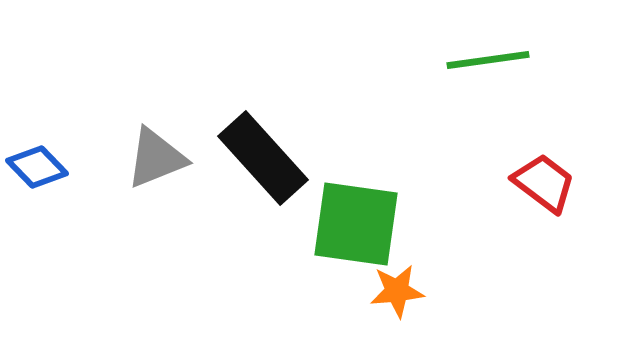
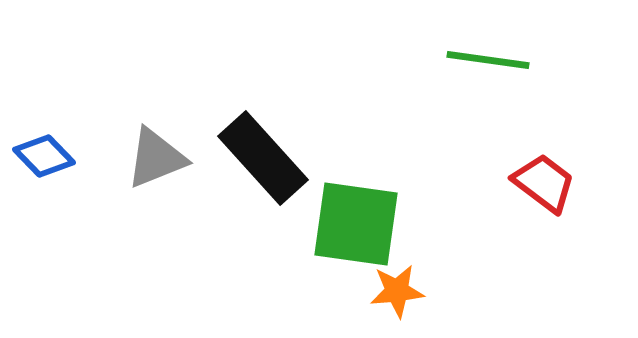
green line: rotated 16 degrees clockwise
blue diamond: moved 7 px right, 11 px up
